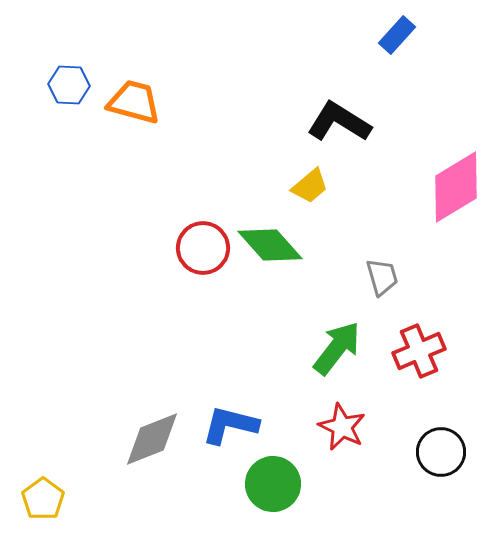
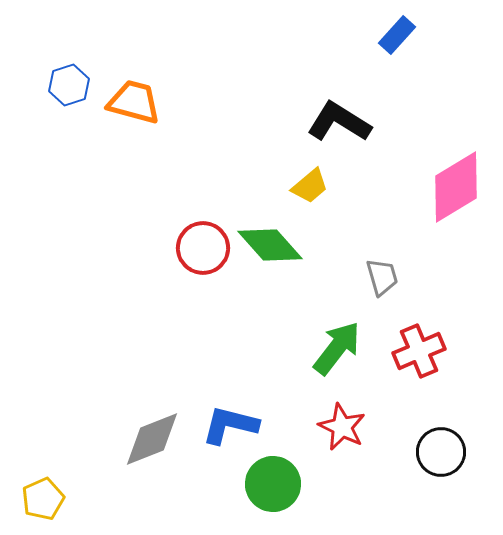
blue hexagon: rotated 21 degrees counterclockwise
yellow pentagon: rotated 12 degrees clockwise
